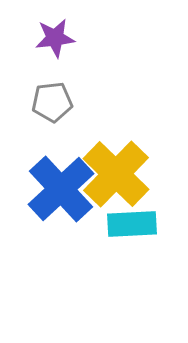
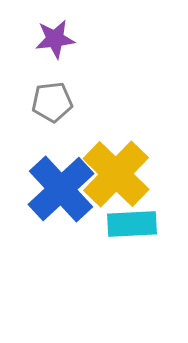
purple star: moved 1 px down
